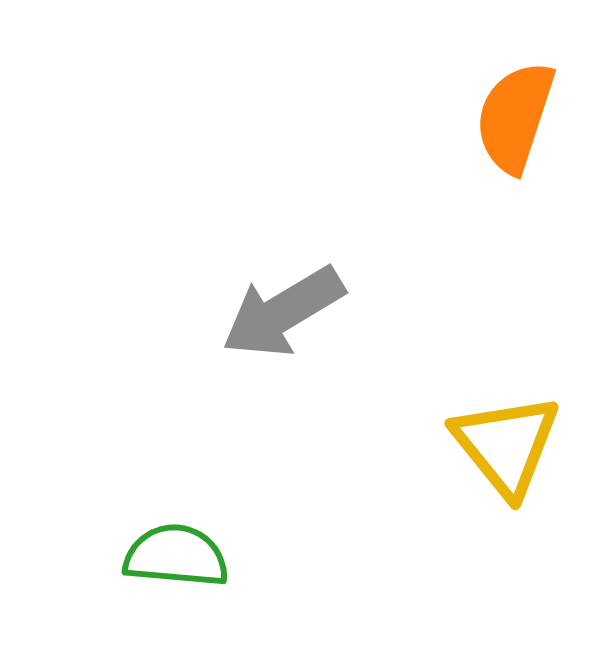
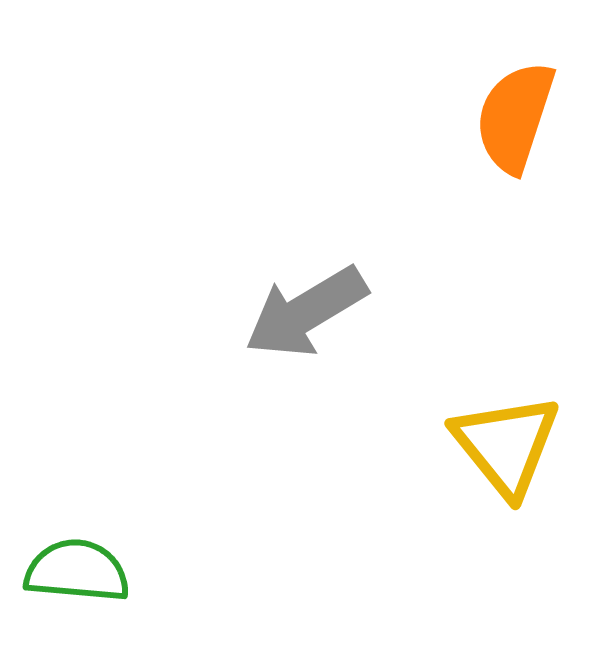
gray arrow: moved 23 px right
green semicircle: moved 99 px left, 15 px down
